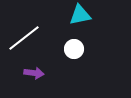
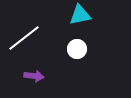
white circle: moved 3 px right
purple arrow: moved 3 px down
